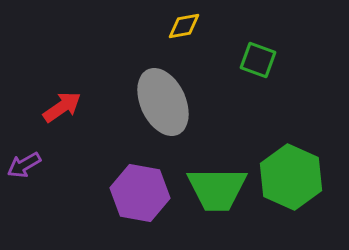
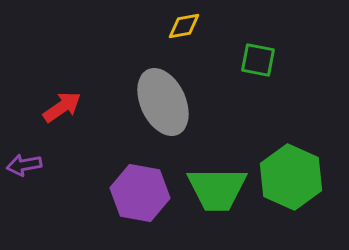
green square: rotated 9 degrees counterclockwise
purple arrow: rotated 20 degrees clockwise
